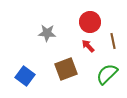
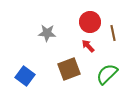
brown line: moved 8 px up
brown square: moved 3 px right
